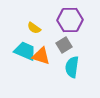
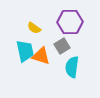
purple hexagon: moved 2 px down
gray square: moved 2 px left, 1 px down
cyan trapezoid: rotated 55 degrees clockwise
